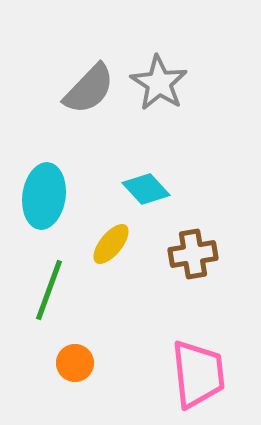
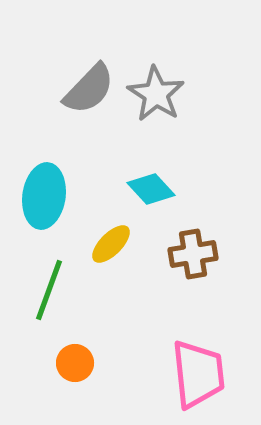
gray star: moved 3 px left, 11 px down
cyan diamond: moved 5 px right
yellow ellipse: rotated 6 degrees clockwise
